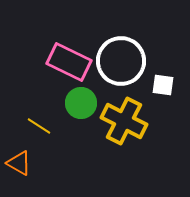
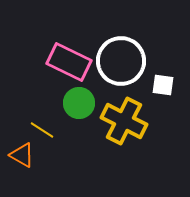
green circle: moved 2 px left
yellow line: moved 3 px right, 4 px down
orange triangle: moved 3 px right, 8 px up
